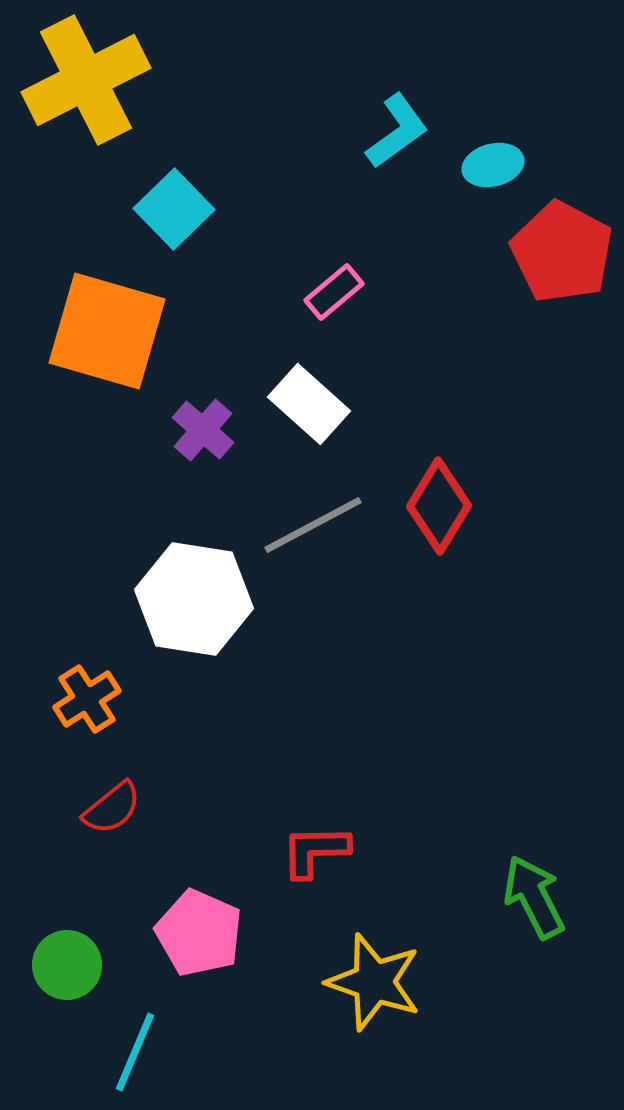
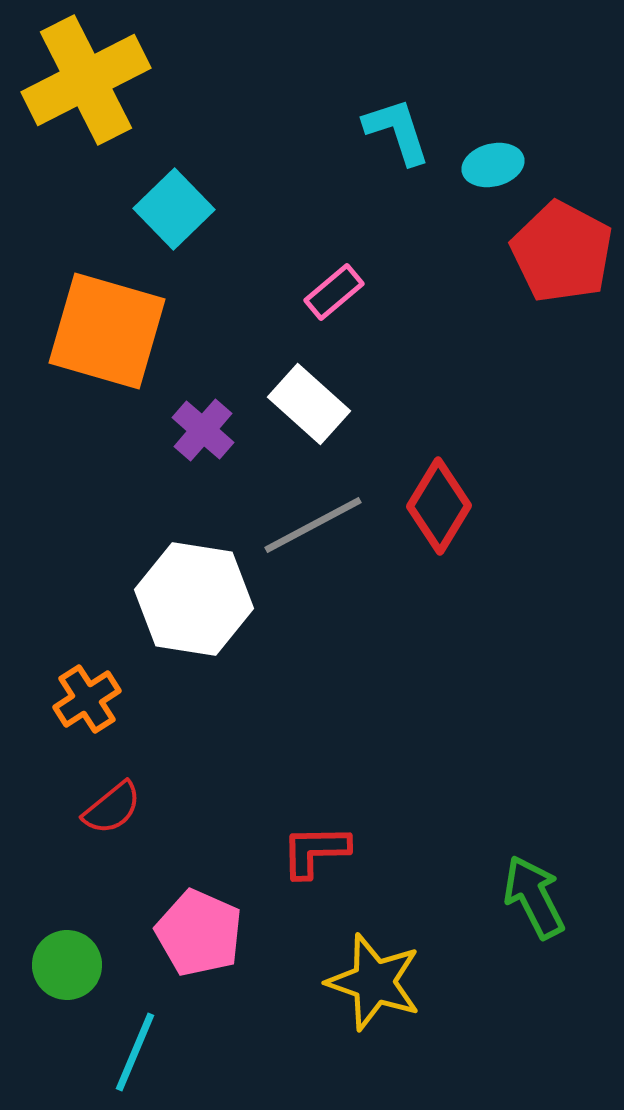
cyan L-shape: rotated 72 degrees counterclockwise
